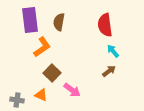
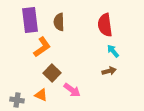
brown semicircle: rotated 12 degrees counterclockwise
brown arrow: rotated 24 degrees clockwise
